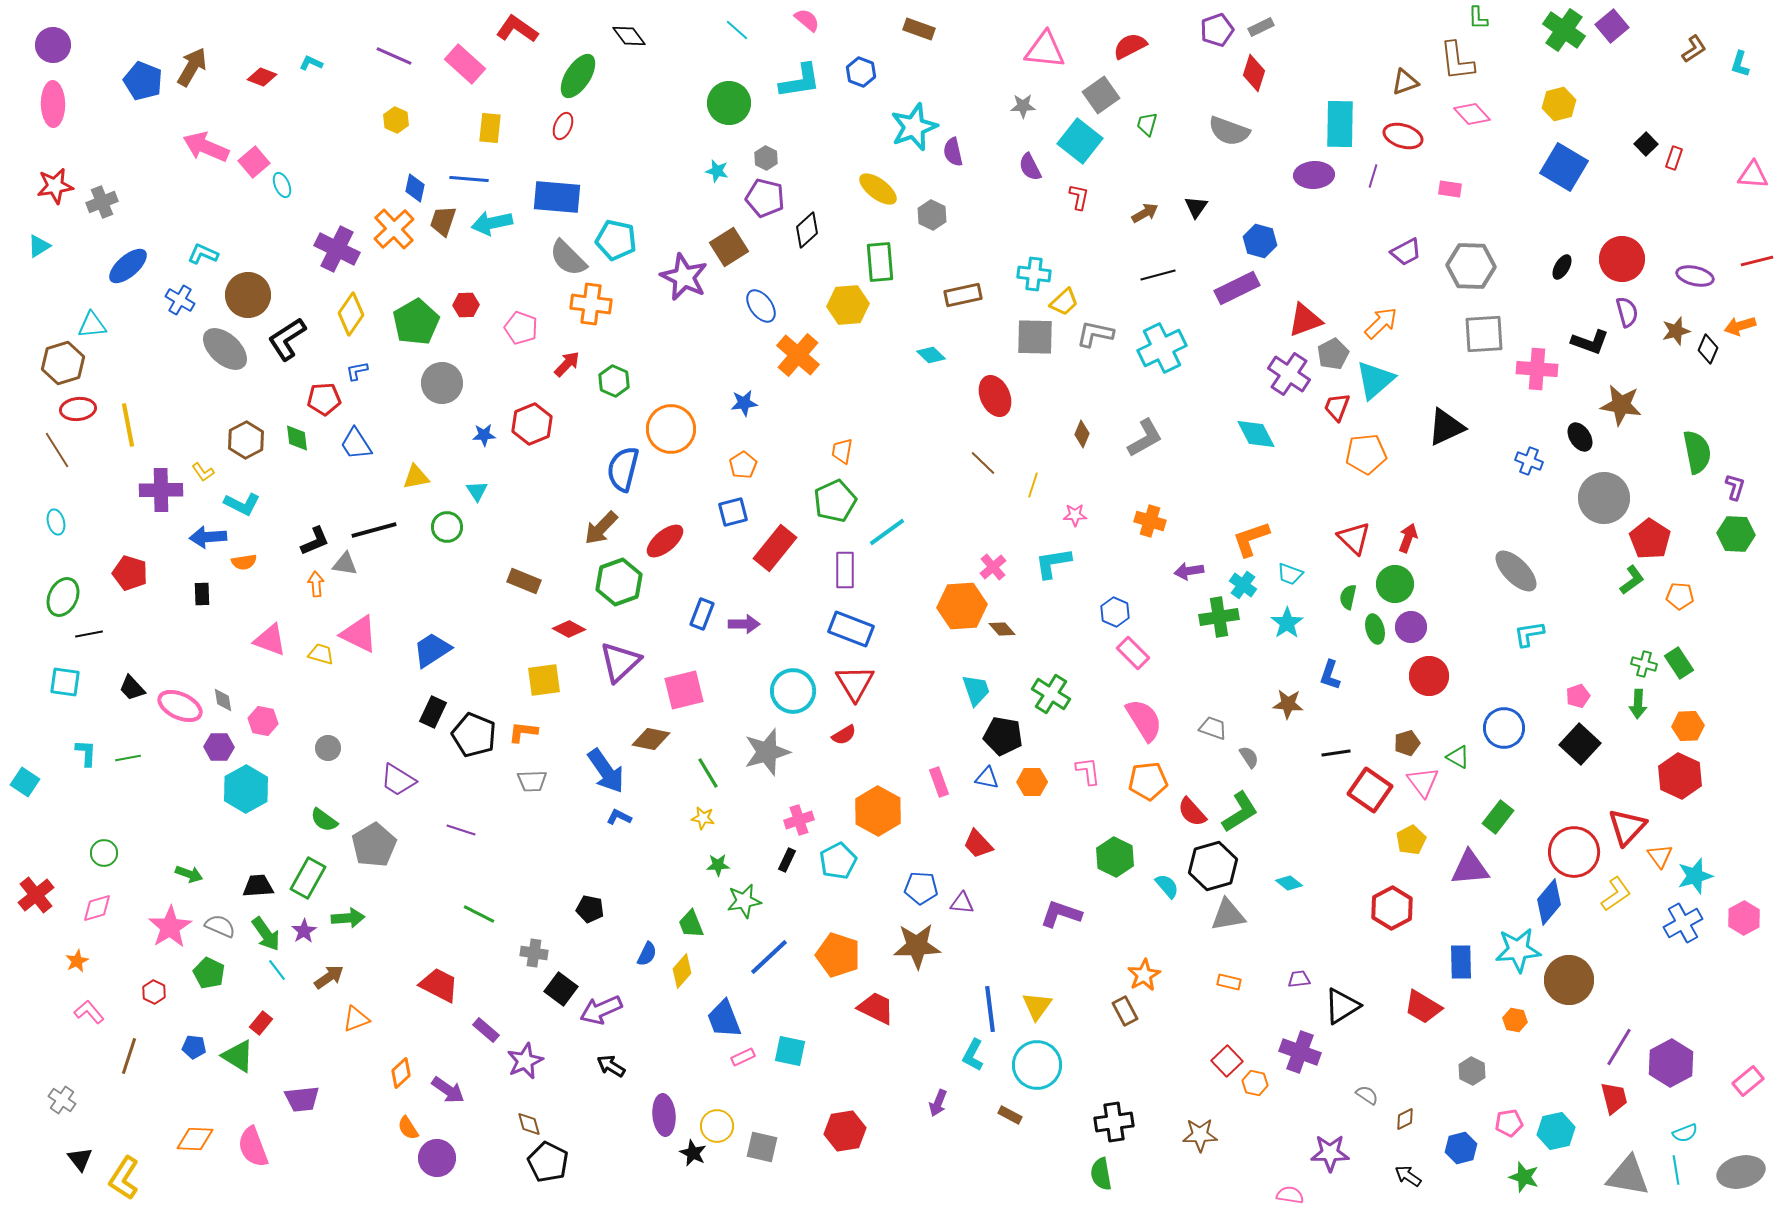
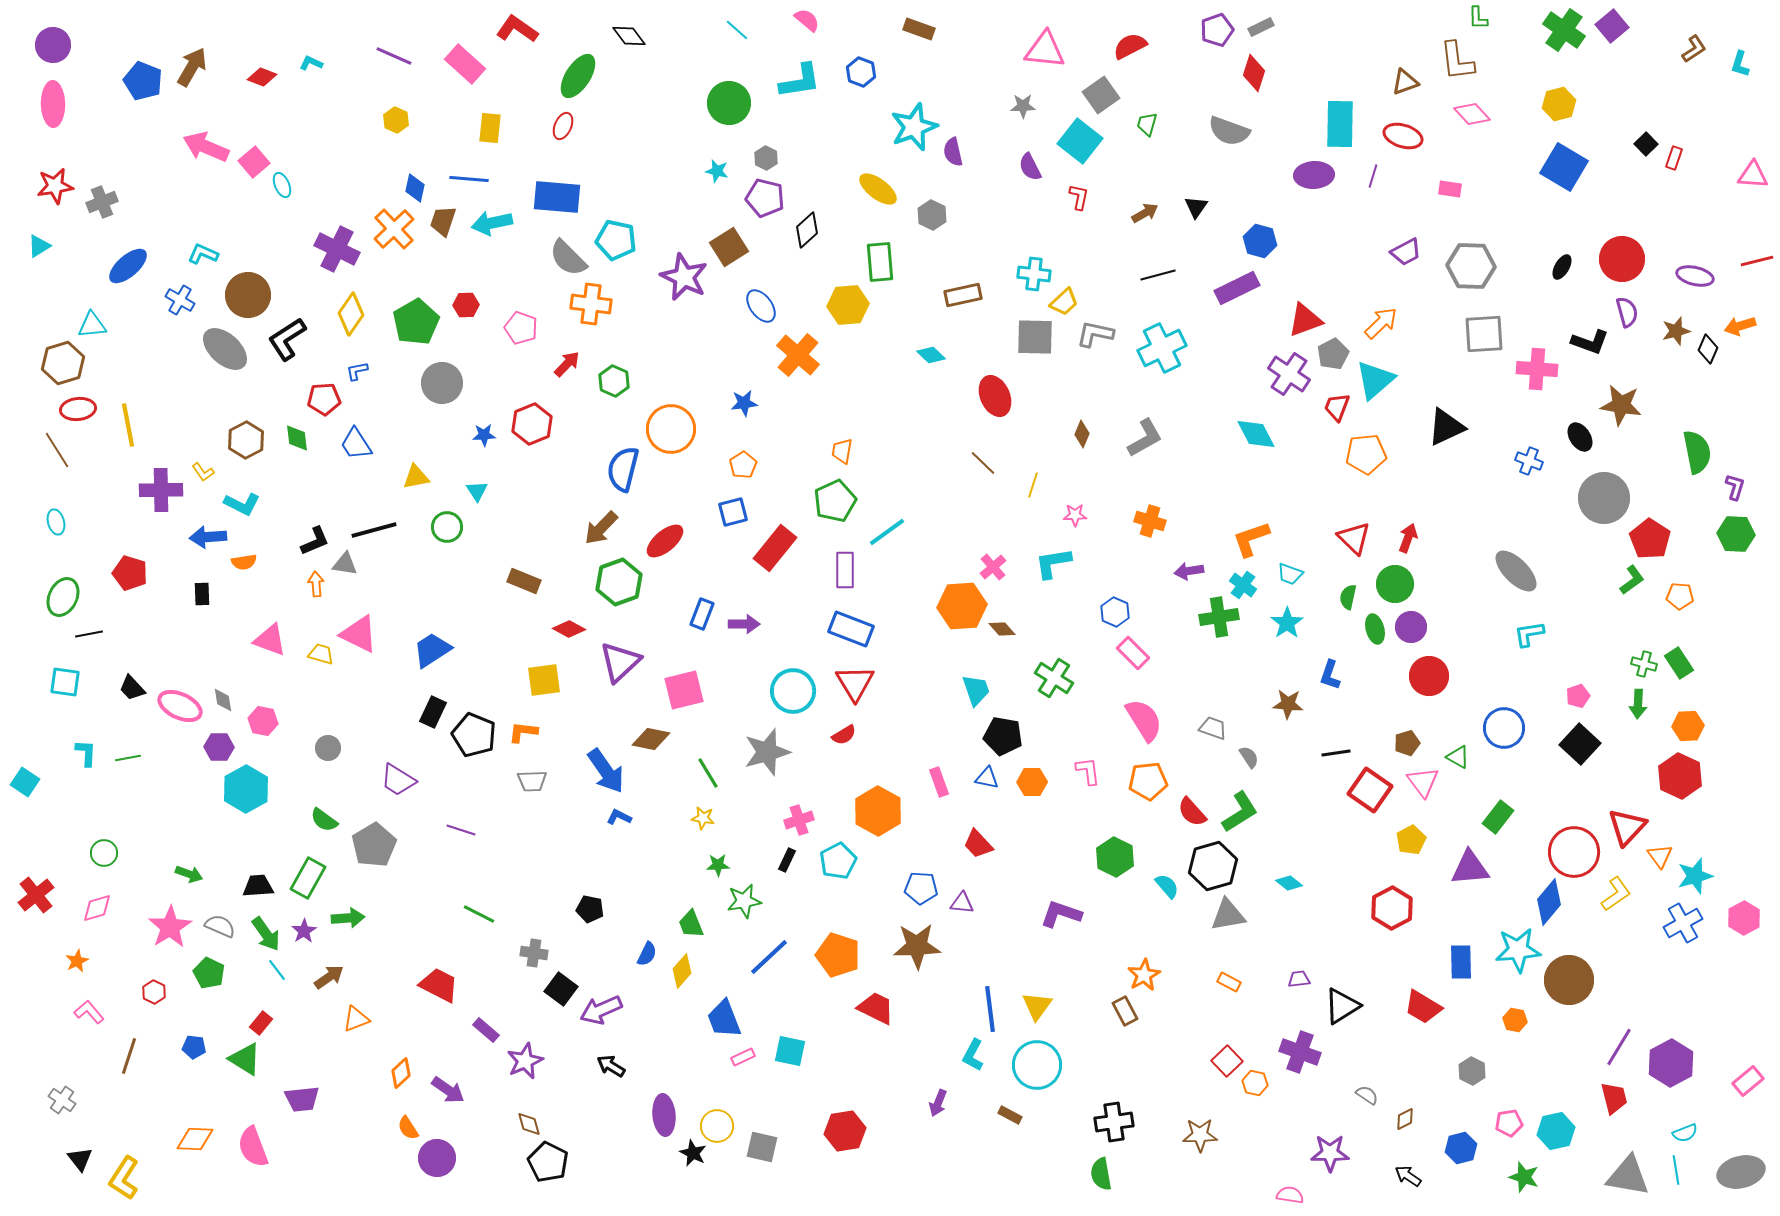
green cross at (1051, 694): moved 3 px right, 16 px up
orange rectangle at (1229, 982): rotated 15 degrees clockwise
green triangle at (238, 1056): moved 7 px right, 3 px down
